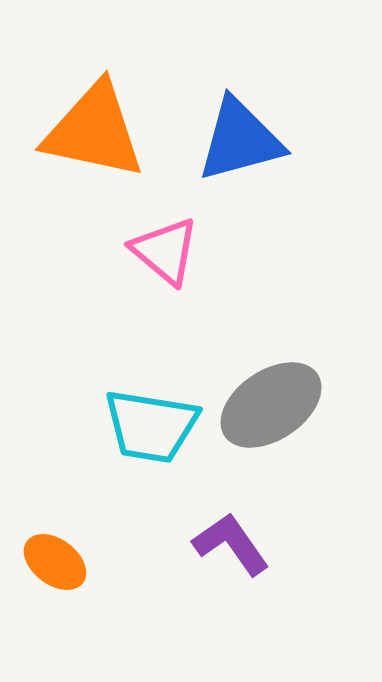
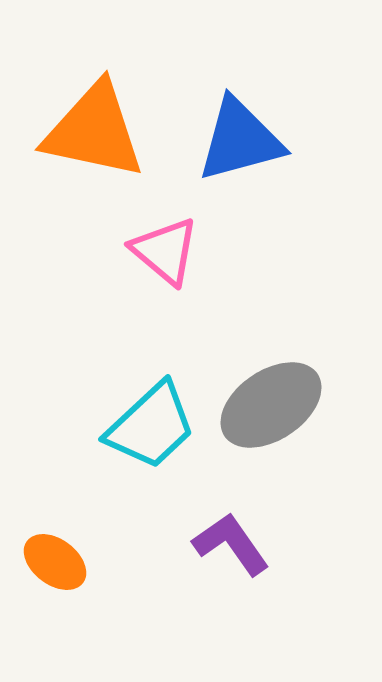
cyan trapezoid: rotated 52 degrees counterclockwise
